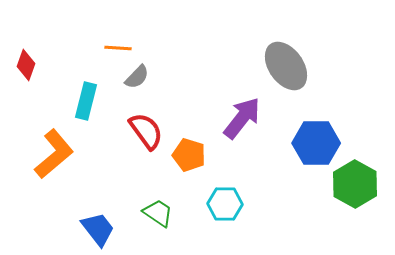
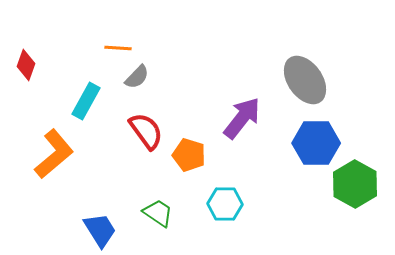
gray ellipse: moved 19 px right, 14 px down
cyan rectangle: rotated 15 degrees clockwise
blue trapezoid: moved 2 px right, 1 px down; rotated 6 degrees clockwise
